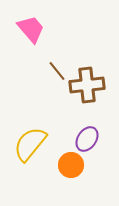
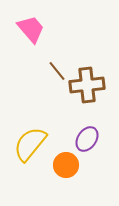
orange circle: moved 5 px left
